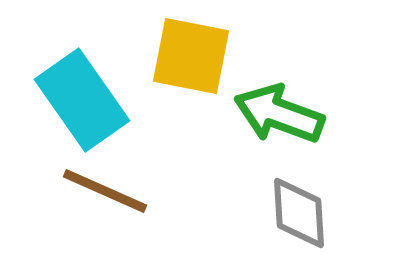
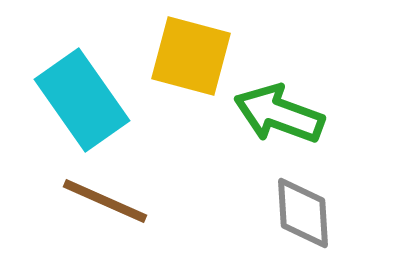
yellow square: rotated 4 degrees clockwise
brown line: moved 10 px down
gray diamond: moved 4 px right
